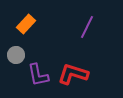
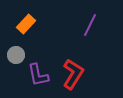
purple line: moved 3 px right, 2 px up
red L-shape: rotated 104 degrees clockwise
